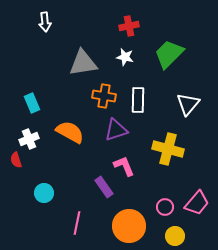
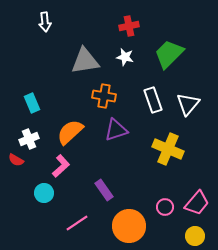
gray triangle: moved 2 px right, 2 px up
white rectangle: moved 15 px right; rotated 20 degrees counterclockwise
orange semicircle: rotated 72 degrees counterclockwise
yellow cross: rotated 8 degrees clockwise
red semicircle: rotated 42 degrees counterclockwise
pink L-shape: moved 63 px left; rotated 70 degrees clockwise
purple rectangle: moved 3 px down
pink line: rotated 45 degrees clockwise
yellow circle: moved 20 px right
